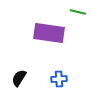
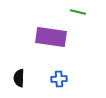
purple rectangle: moved 2 px right, 4 px down
black semicircle: rotated 30 degrees counterclockwise
